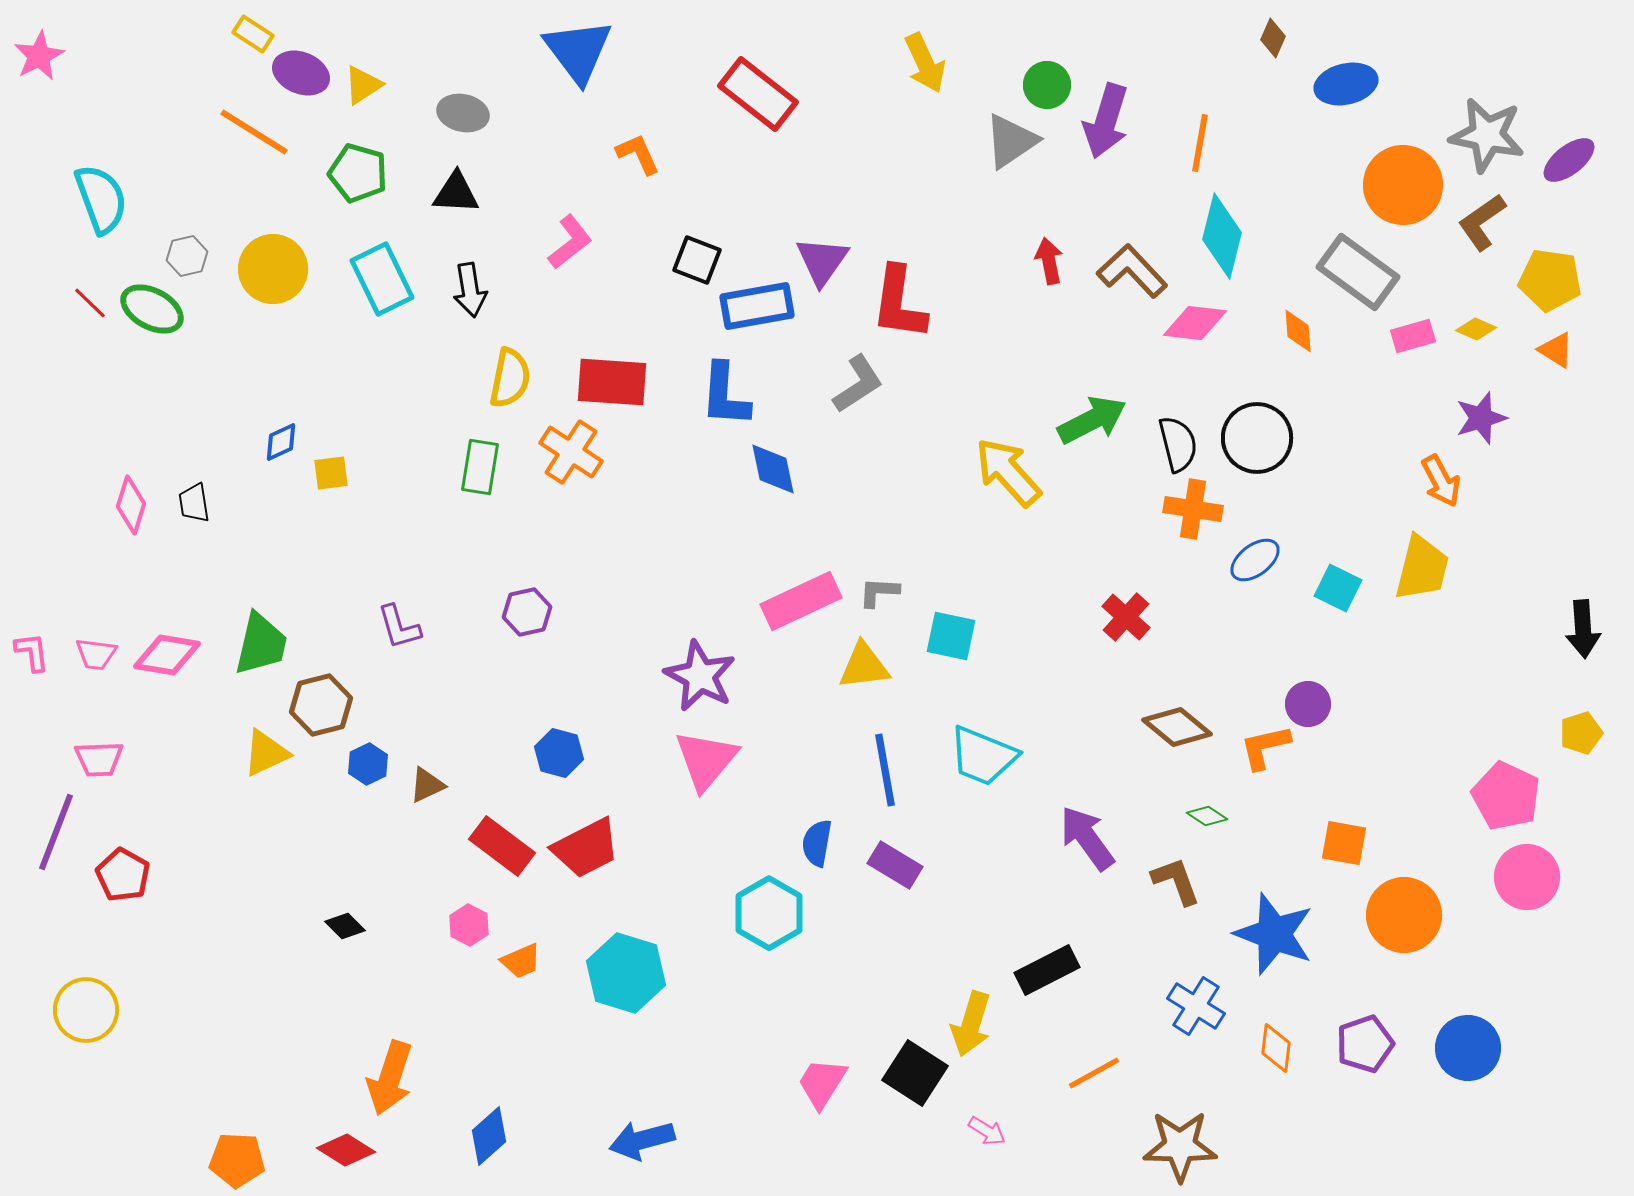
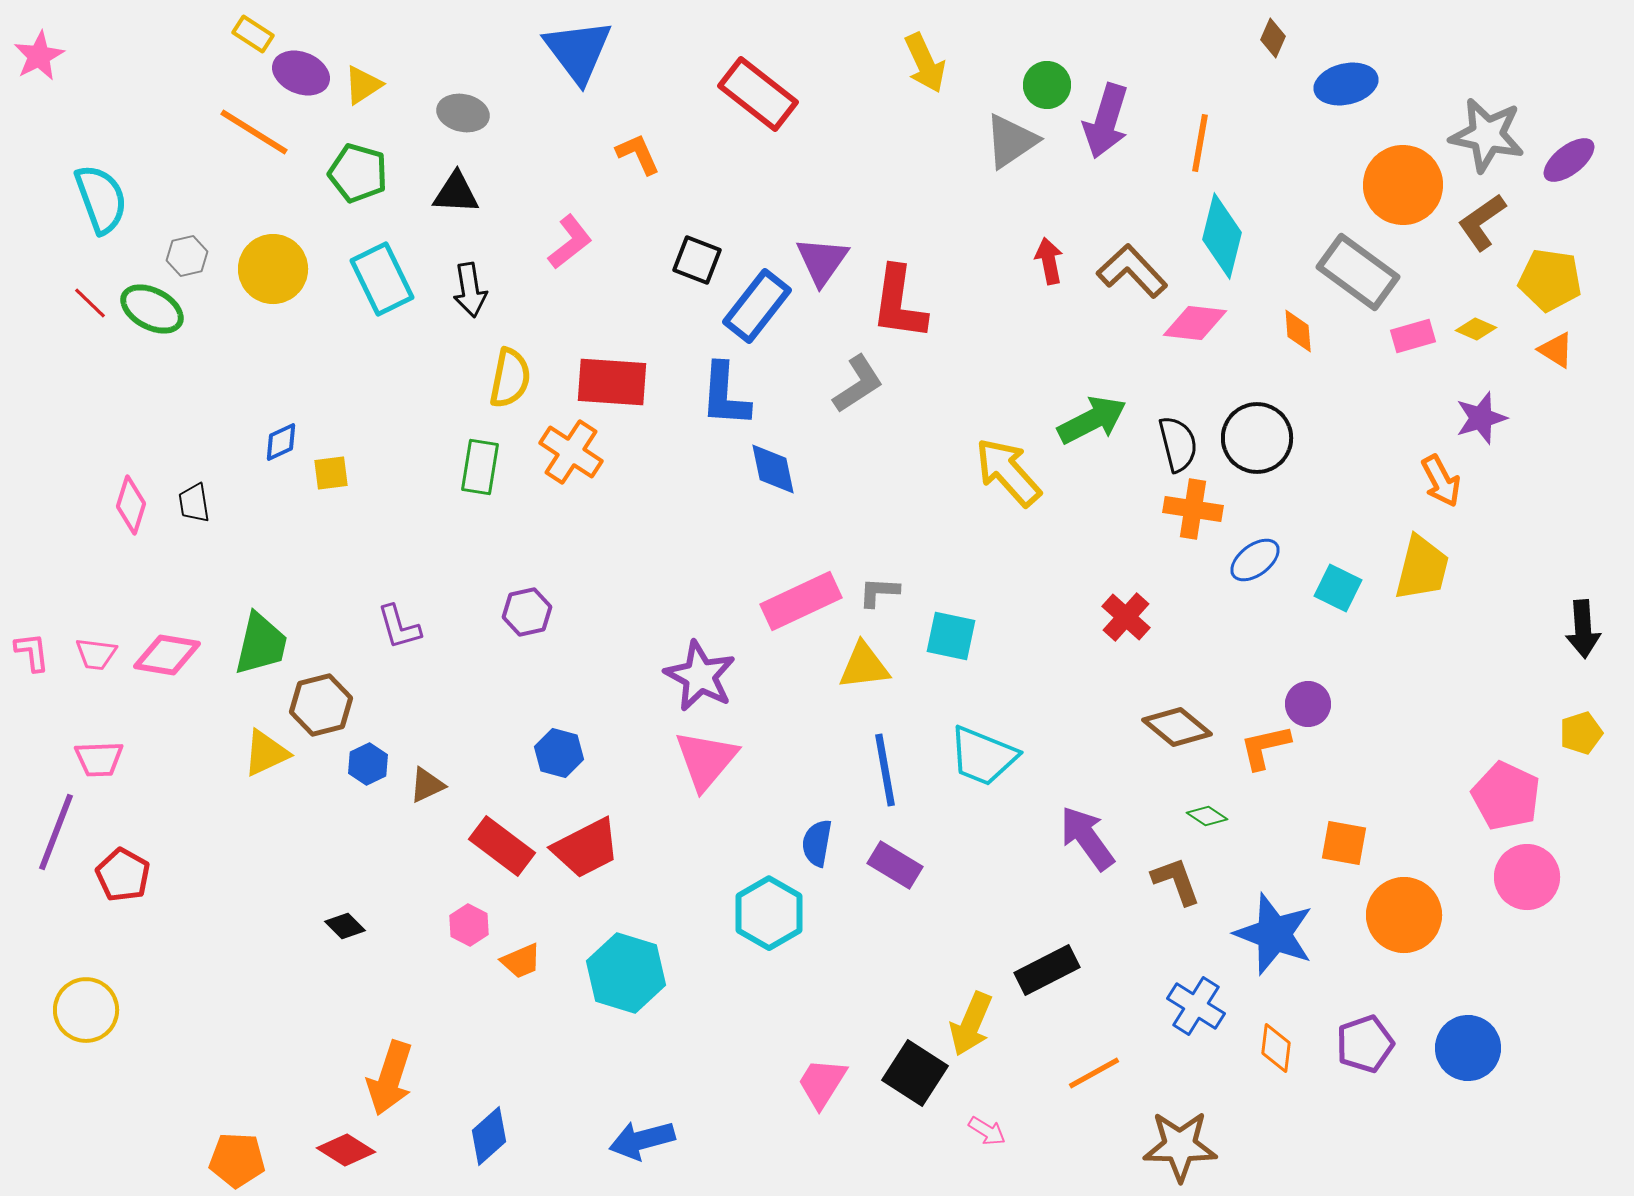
blue rectangle at (757, 306): rotated 42 degrees counterclockwise
yellow arrow at (971, 1024): rotated 6 degrees clockwise
